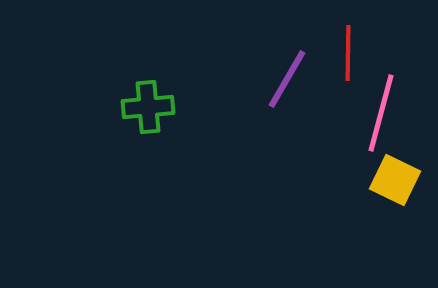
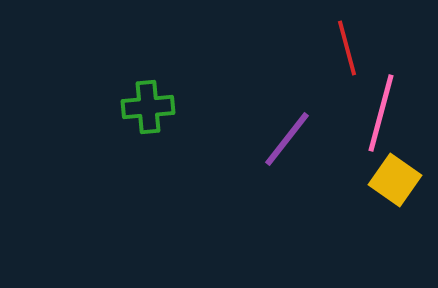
red line: moved 1 px left, 5 px up; rotated 16 degrees counterclockwise
purple line: moved 60 px down; rotated 8 degrees clockwise
yellow square: rotated 9 degrees clockwise
